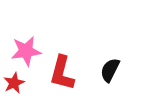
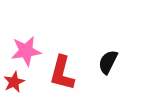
black semicircle: moved 2 px left, 8 px up
red star: moved 1 px up
